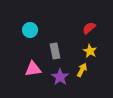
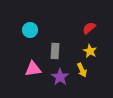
gray rectangle: rotated 14 degrees clockwise
yellow arrow: rotated 128 degrees clockwise
